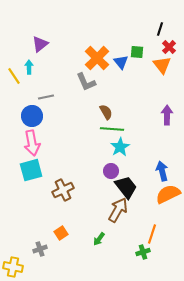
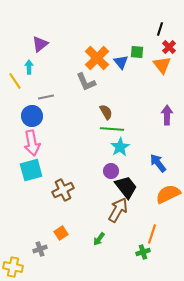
yellow line: moved 1 px right, 5 px down
blue arrow: moved 4 px left, 8 px up; rotated 24 degrees counterclockwise
